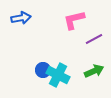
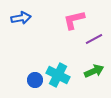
blue circle: moved 8 px left, 10 px down
